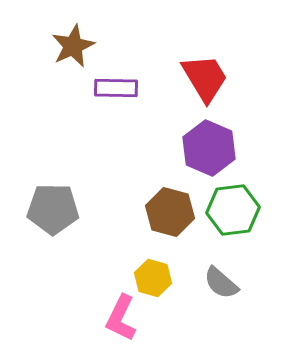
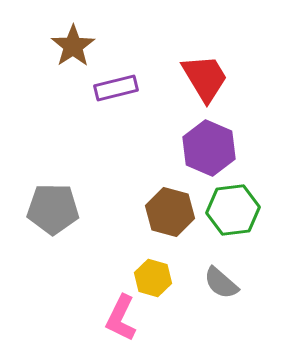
brown star: rotated 9 degrees counterclockwise
purple rectangle: rotated 15 degrees counterclockwise
